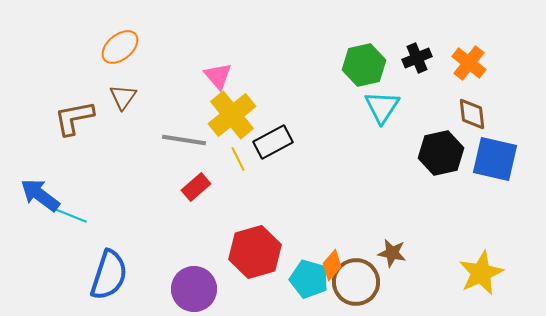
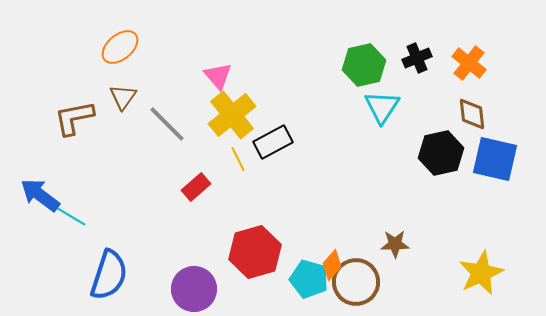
gray line: moved 17 px left, 16 px up; rotated 36 degrees clockwise
cyan line: rotated 9 degrees clockwise
brown star: moved 3 px right, 9 px up; rotated 12 degrees counterclockwise
